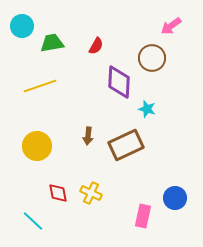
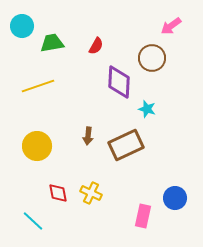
yellow line: moved 2 px left
